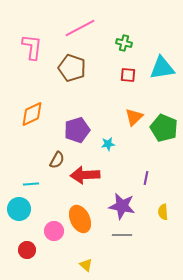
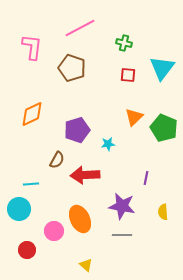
cyan triangle: rotated 44 degrees counterclockwise
